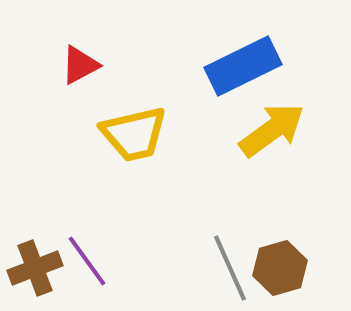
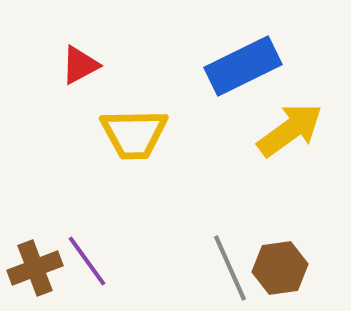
yellow arrow: moved 18 px right
yellow trapezoid: rotated 12 degrees clockwise
brown hexagon: rotated 8 degrees clockwise
